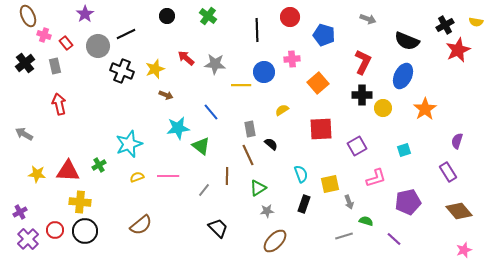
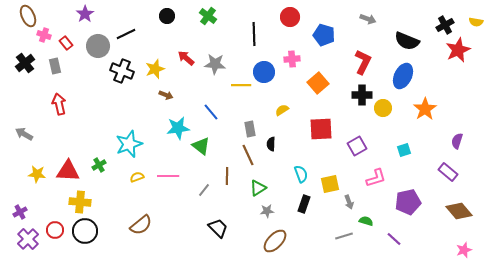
black line at (257, 30): moved 3 px left, 4 px down
black semicircle at (271, 144): rotated 128 degrees counterclockwise
purple rectangle at (448, 172): rotated 18 degrees counterclockwise
